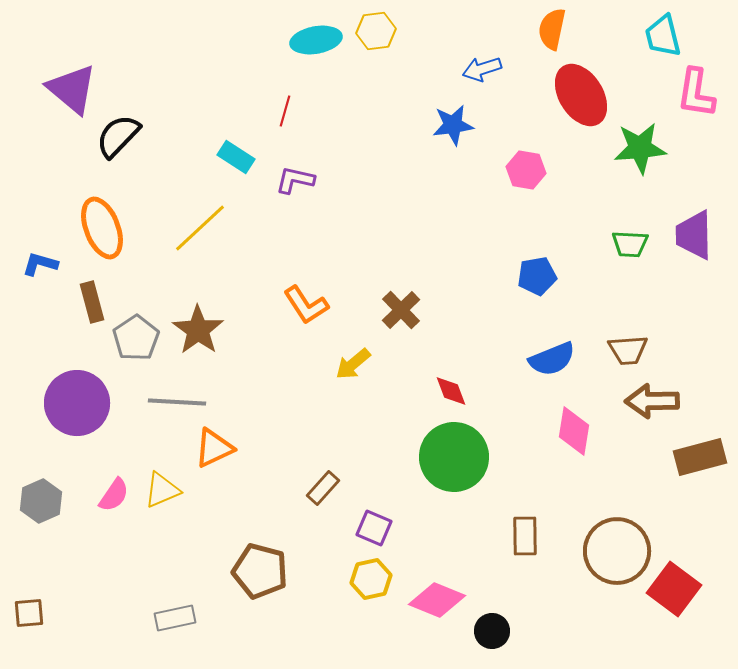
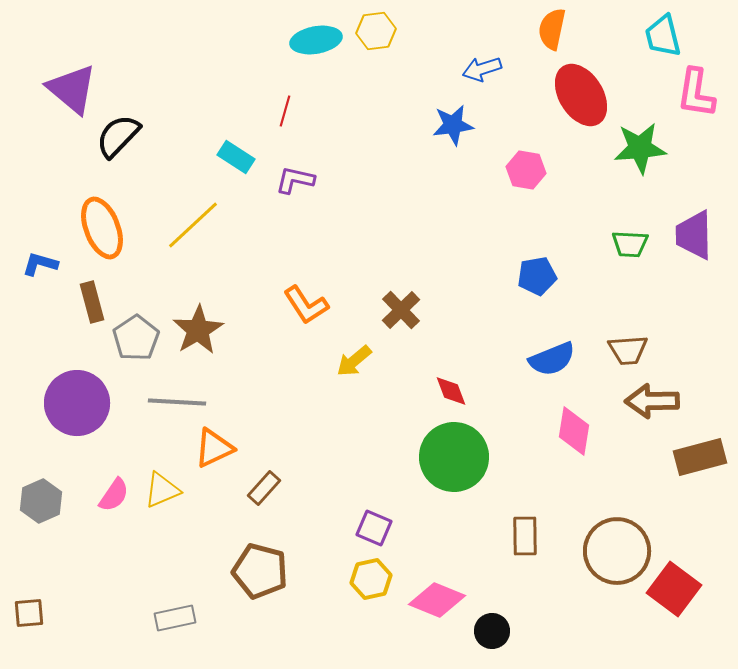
yellow line at (200, 228): moved 7 px left, 3 px up
brown star at (198, 330): rotated 6 degrees clockwise
yellow arrow at (353, 364): moved 1 px right, 3 px up
brown rectangle at (323, 488): moved 59 px left
